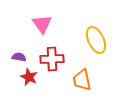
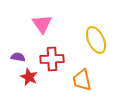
purple semicircle: moved 1 px left
